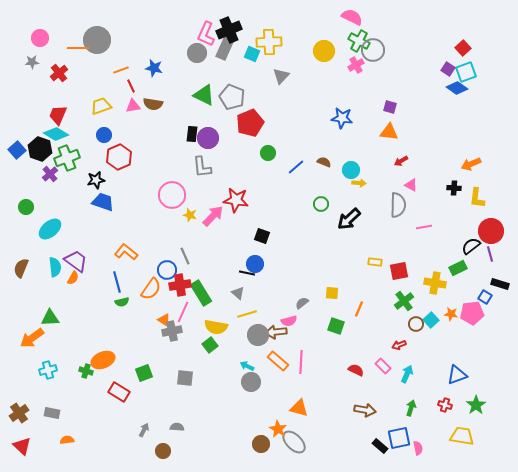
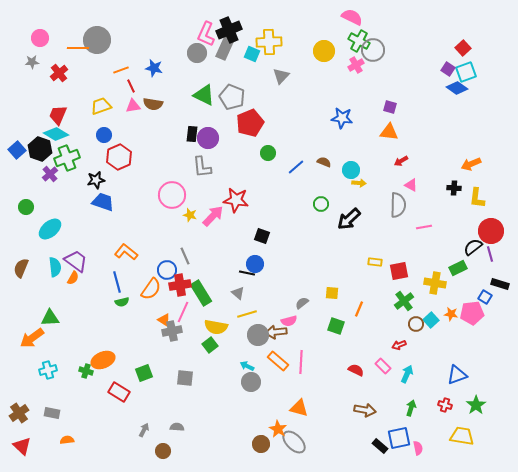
black semicircle at (471, 246): moved 2 px right, 1 px down
